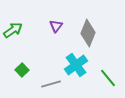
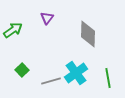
purple triangle: moved 9 px left, 8 px up
gray diamond: moved 1 px down; rotated 20 degrees counterclockwise
cyan cross: moved 8 px down
green line: rotated 30 degrees clockwise
gray line: moved 3 px up
